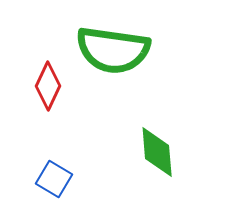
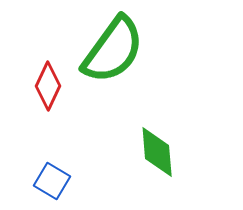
green semicircle: rotated 62 degrees counterclockwise
blue square: moved 2 px left, 2 px down
